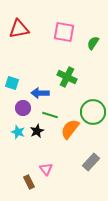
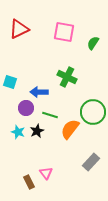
red triangle: rotated 15 degrees counterclockwise
cyan square: moved 2 px left, 1 px up
blue arrow: moved 1 px left, 1 px up
purple circle: moved 3 px right
pink triangle: moved 4 px down
